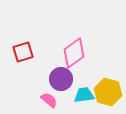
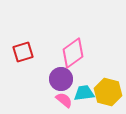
pink diamond: moved 1 px left
cyan trapezoid: moved 2 px up
pink semicircle: moved 15 px right
